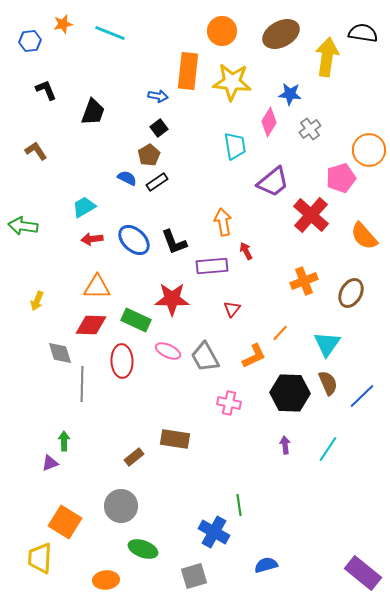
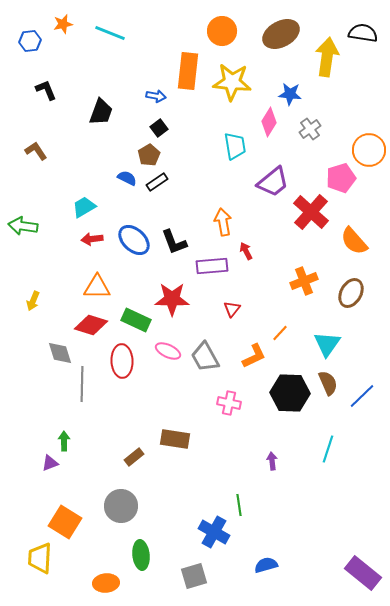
blue arrow at (158, 96): moved 2 px left
black trapezoid at (93, 112): moved 8 px right
red cross at (311, 215): moved 3 px up
orange semicircle at (364, 236): moved 10 px left, 5 px down
yellow arrow at (37, 301): moved 4 px left
red diamond at (91, 325): rotated 16 degrees clockwise
purple arrow at (285, 445): moved 13 px left, 16 px down
cyan line at (328, 449): rotated 16 degrees counterclockwise
green ellipse at (143, 549): moved 2 px left, 6 px down; rotated 64 degrees clockwise
orange ellipse at (106, 580): moved 3 px down
